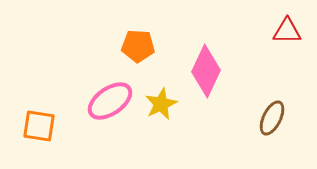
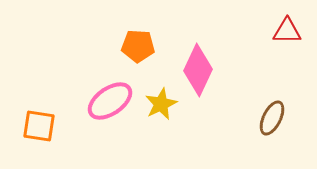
pink diamond: moved 8 px left, 1 px up
